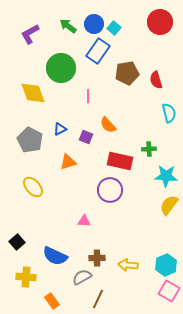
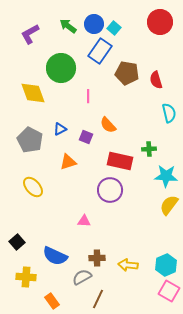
blue rectangle: moved 2 px right
brown pentagon: rotated 20 degrees clockwise
